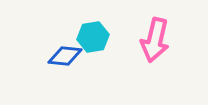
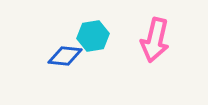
cyan hexagon: moved 1 px up
